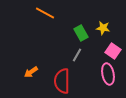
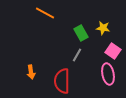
orange arrow: rotated 64 degrees counterclockwise
